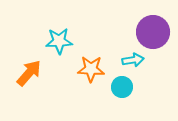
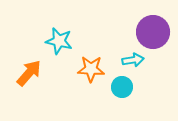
cyan star: rotated 16 degrees clockwise
